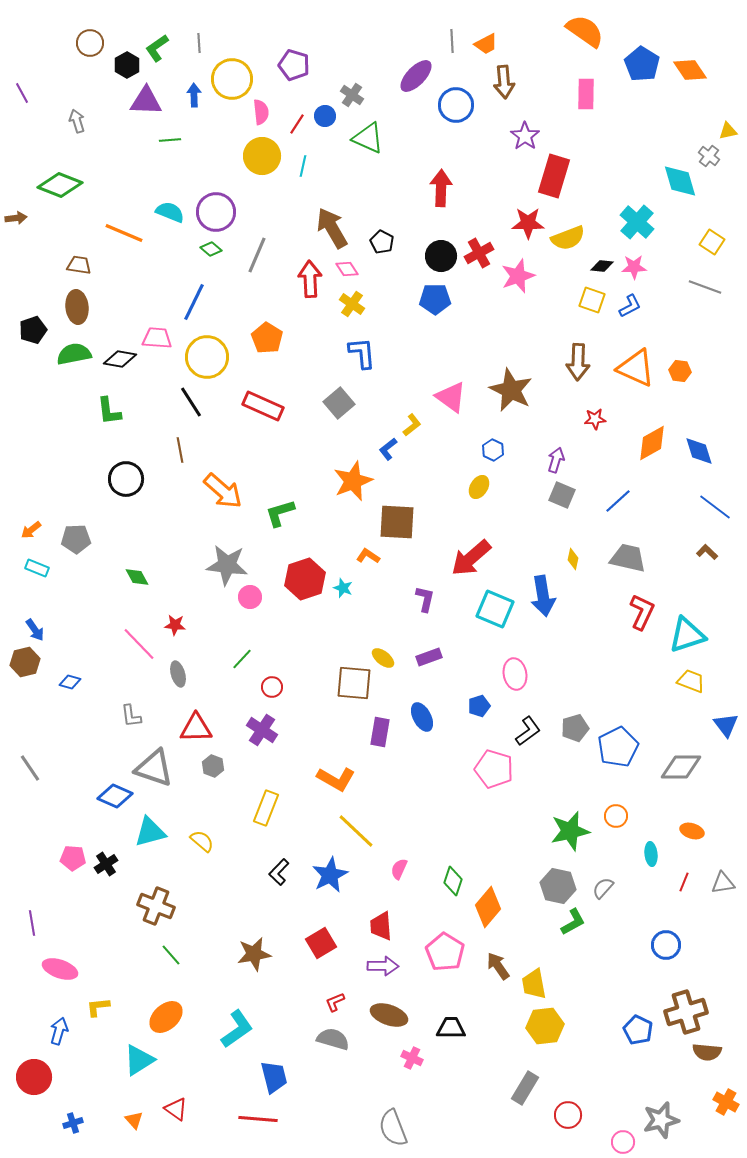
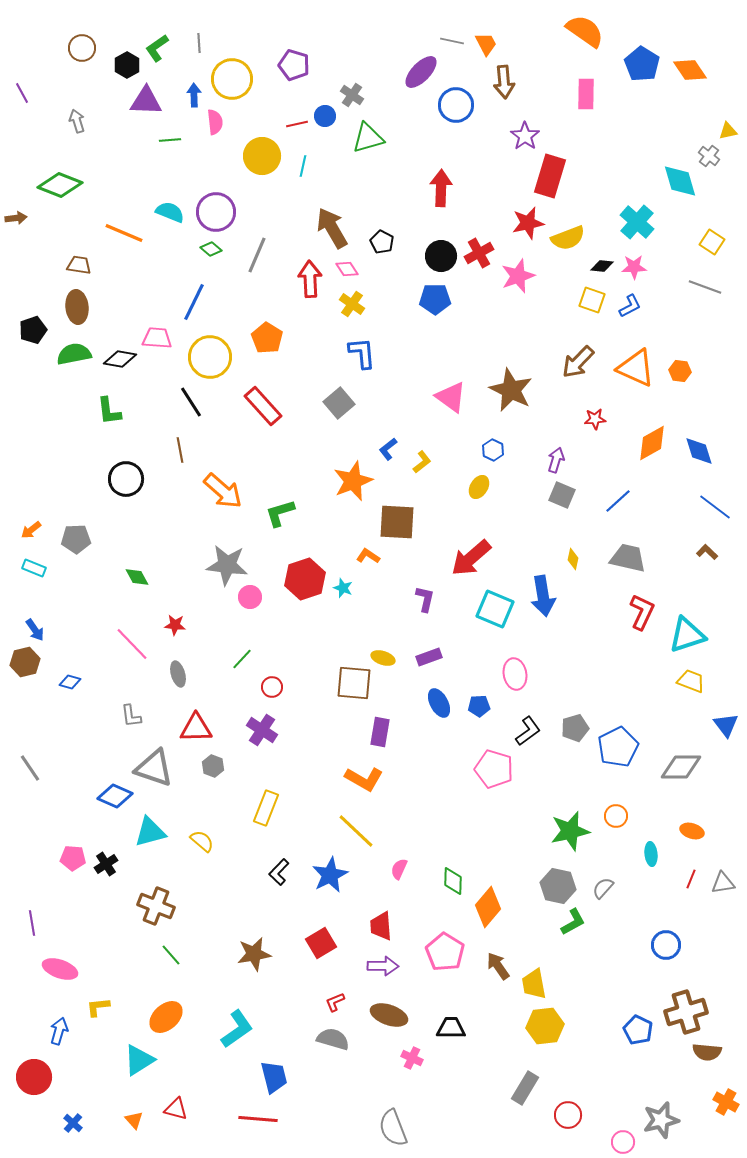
gray line at (452, 41): rotated 75 degrees counterclockwise
brown circle at (90, 43): moved 8 px left, 5 px down
orange trapezoid at (486, 44): rotated 90 degrees counterclockwise
purple ellipse at (416, 76): moved 5 px right, 4 px up
pink semicircle at (261, 112): moved 46 px left, 10 px down
red line at (297, 124): rotated 45 degrees clockwise
green triangle at (368, 138): rotated 40 degrees counterclockwise
red rectangle at (554, 176): moved 4 px left
red star at (528, 223): rotated 12 degrees counterclockwise
yellow circle at (207, 357): moved 3 px right
brown arrow at (578, 362): rotated 42 degrees clockwise
red rectangle at (263, 406): rotated 24 degrees clockwise
yellow L-shape at (412, 425): moved 10 px right, 37 px down
cyan rectangle at (37, 568): moved 3 px left
pink line at (139, 644): moved 7 px left
yellow ellipse at (383, 658): rotated 20 degrees counterclockwise
blue pentagon at (479, 706): rotated 15 degrees clockwise
blue ellipse at (422, 717): moved 17 px right, 14 px up
orange L-shape at (336, 779): moved 28 px right
green diamond at (453, 881): rotated 16 degrees counterclockwise
red line at (684, 882): moved 7 px right, 3 px up
red triangle at (176, 1109): rotated 20 degrees counterclockwise
blue cross at (73, 1123): rotated 30 degrees counterclockwise
